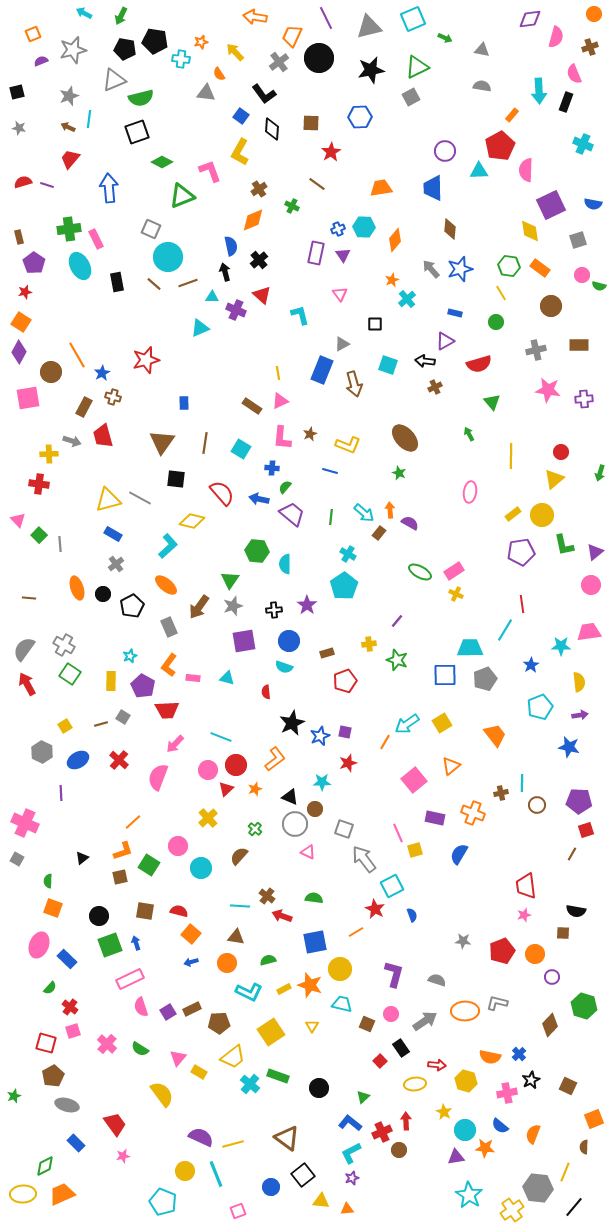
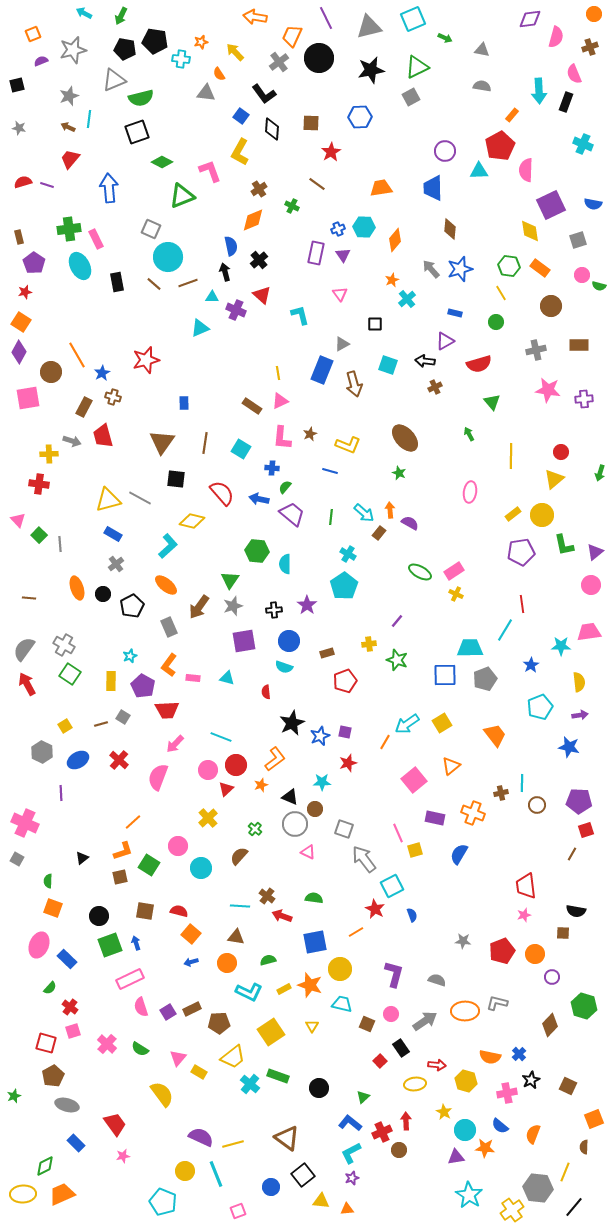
black square at (17, 92): moved 7 px up
orange star at (255, 789): moved 6 px right, 4 px up
